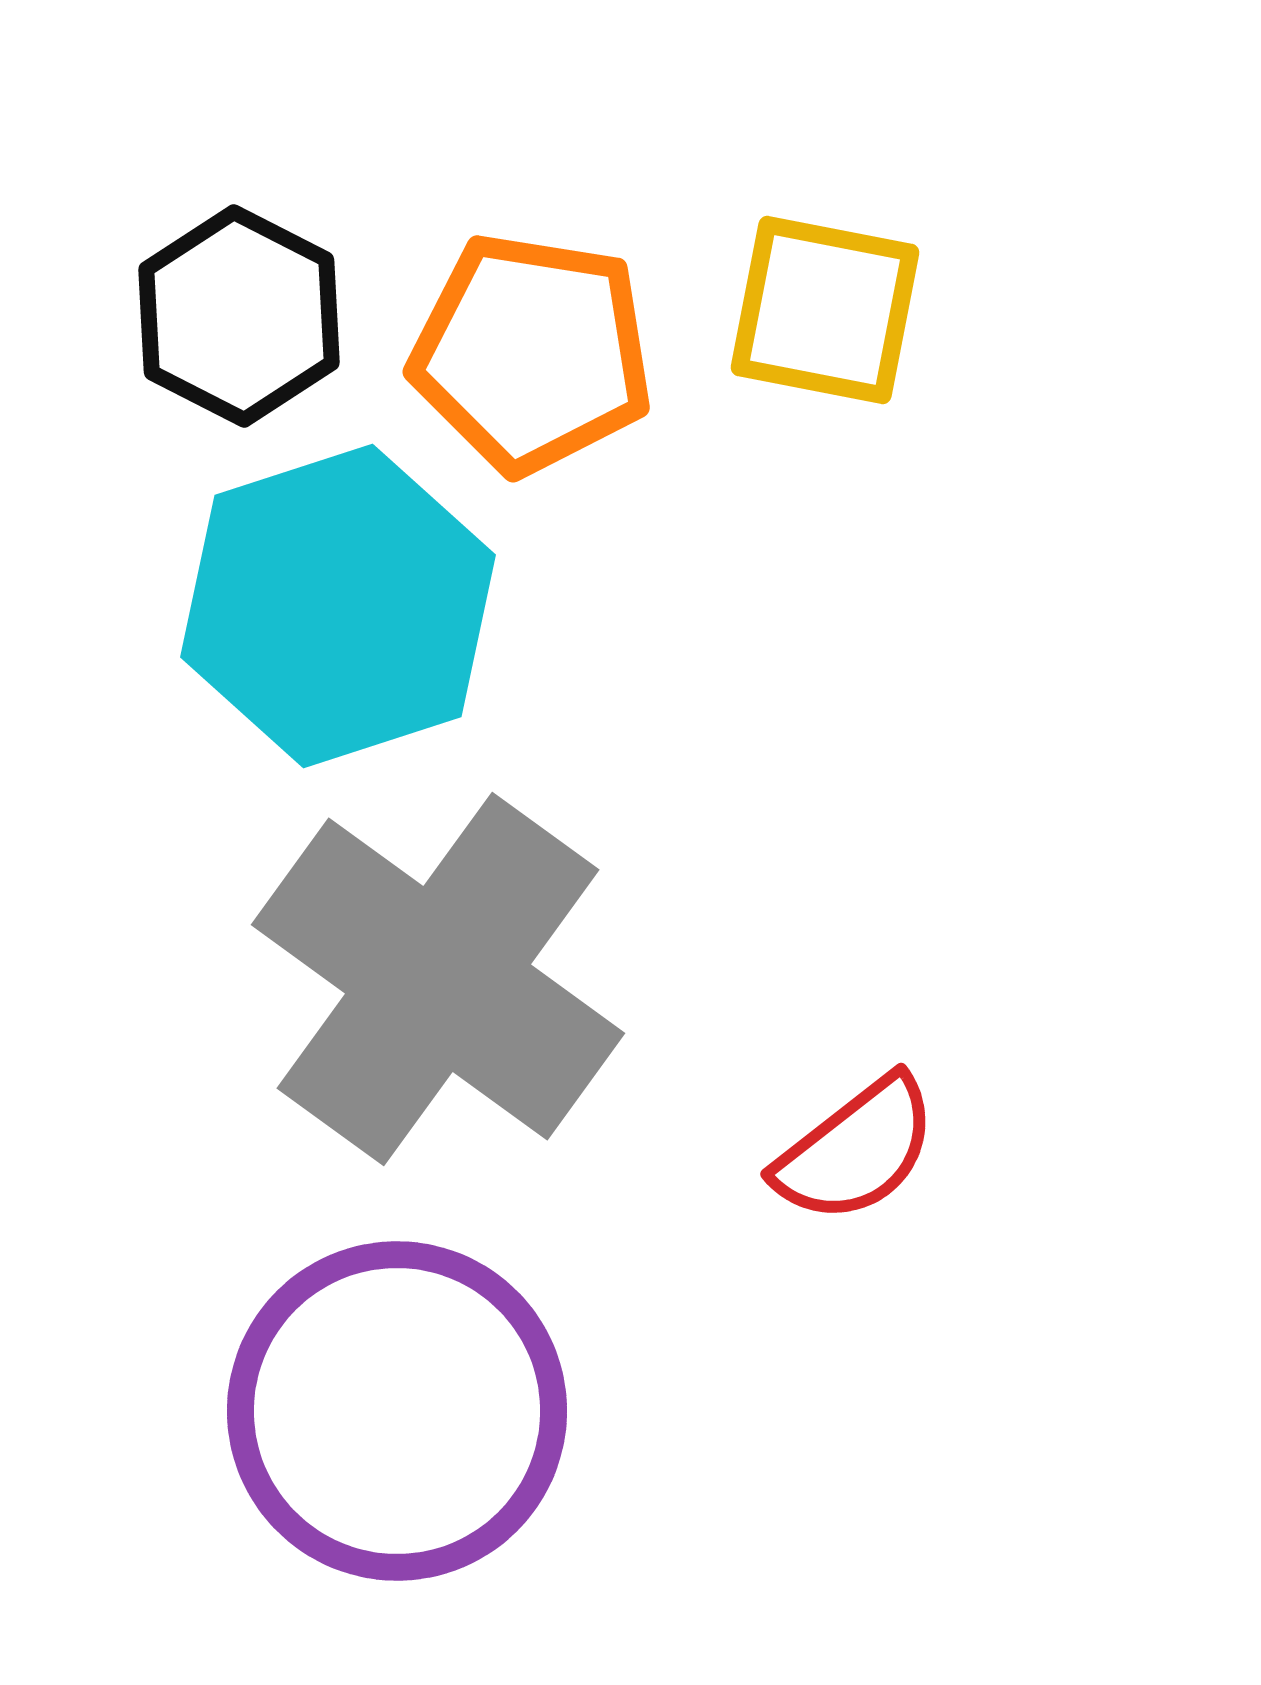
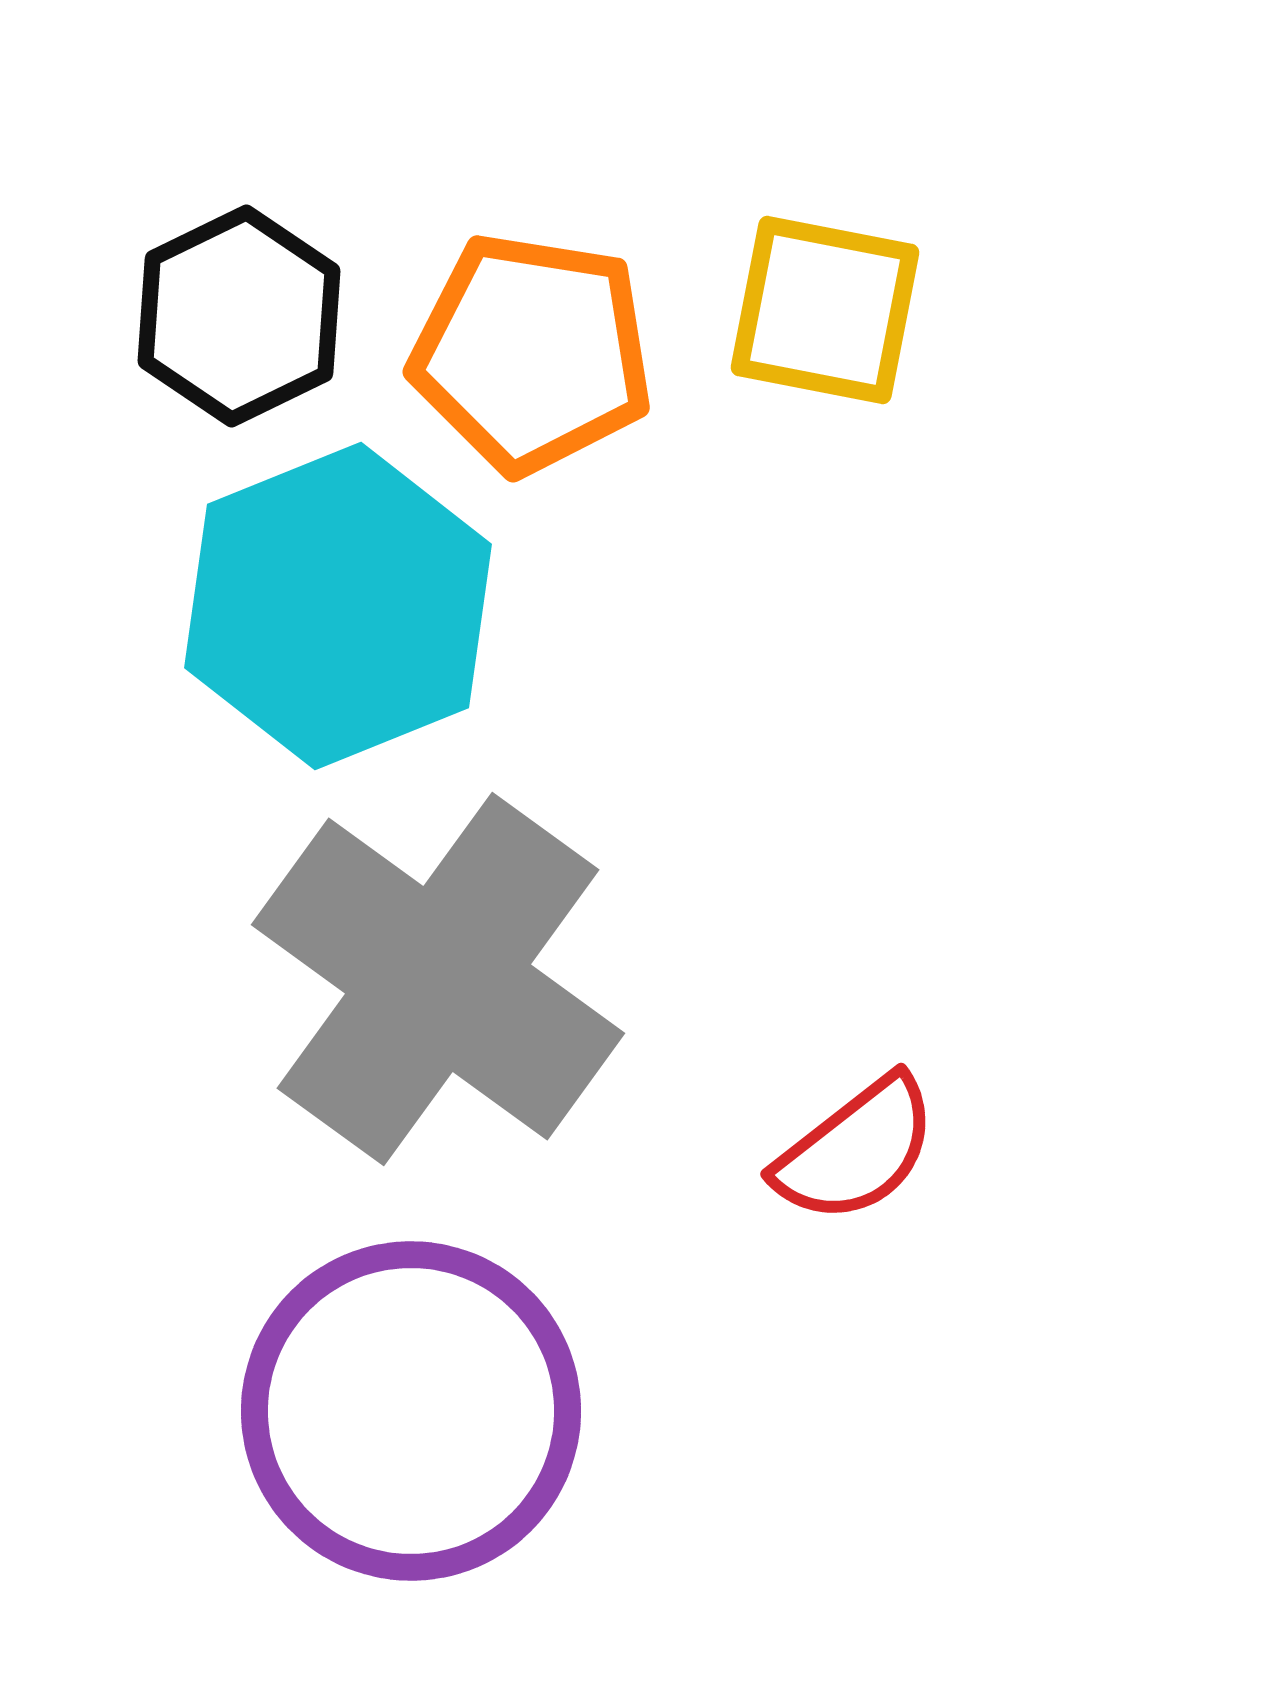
black hexagon: rotated 7 degrees clockwise
cyan hexagon: rotated 4 degrees counterclockwise
purple circle: moved 14 px right
